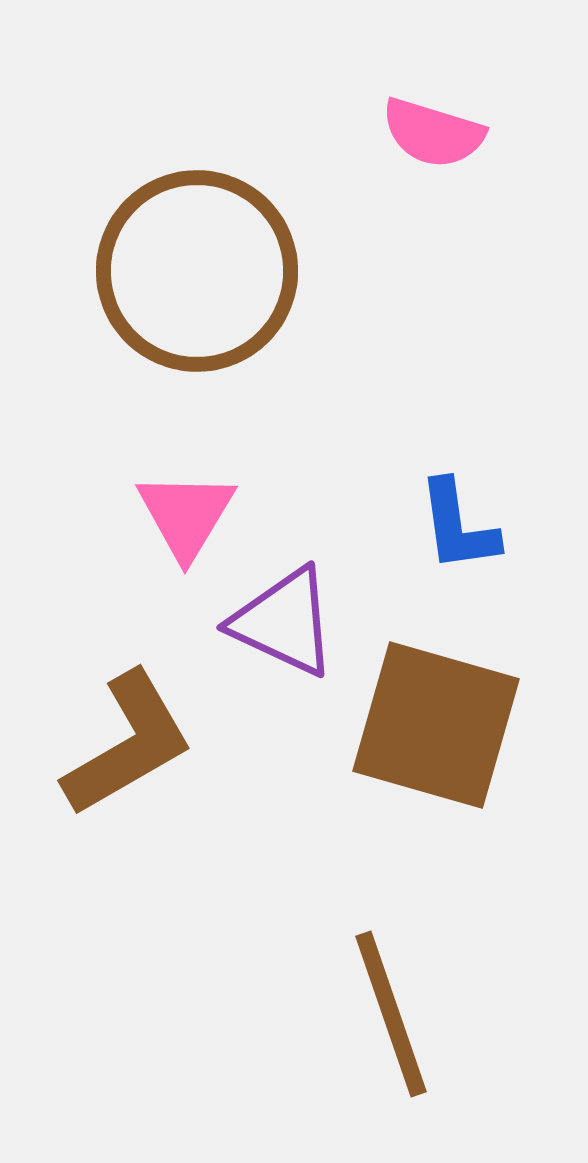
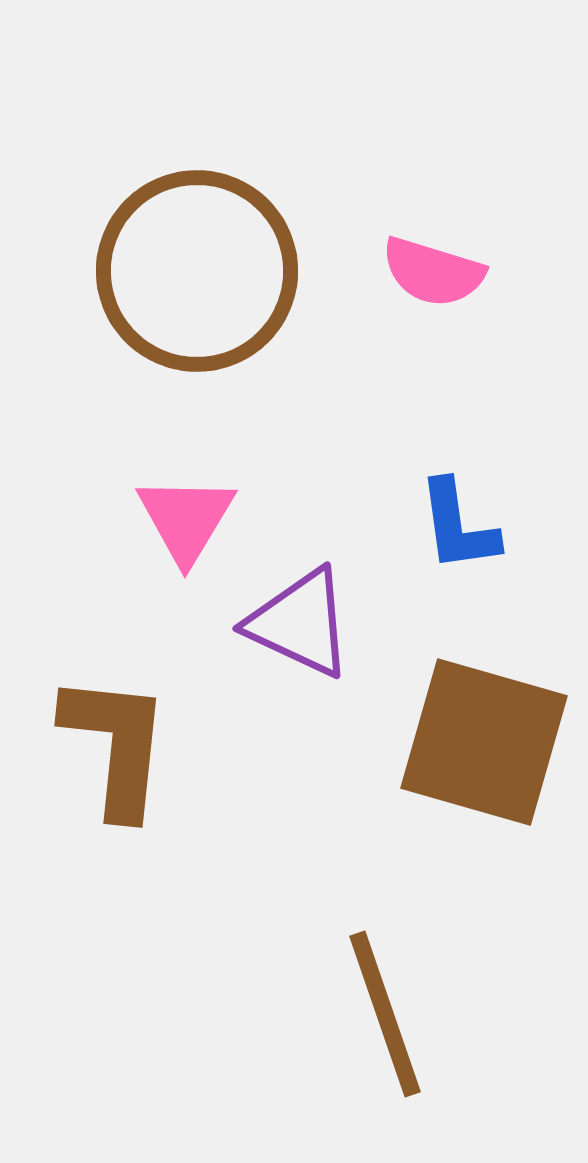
pink semicircle: moved 139 px down
pink triangle: moved 4 px down
purple triangle: moved 16 px right, 1 px down
brown square: moved 48 px right, 17 px down
brown L-shape: moved 12 px left, 1 px down; rotated 54 degrees counterclockwise
brown line: moved 6 px left
